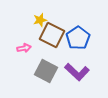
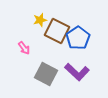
brown square: moved 5 px right, 4 px up
pink arrow: rotated 64 degrees clockwise
gray square: moved 3 px down
